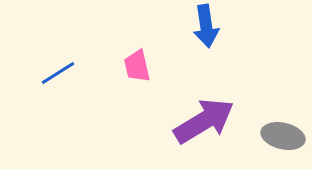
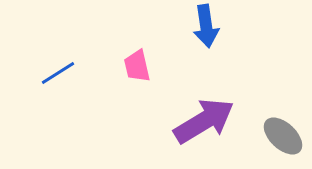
gray ellipse: rotated 30 degrees clockwise
